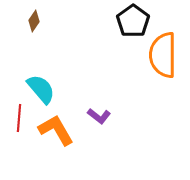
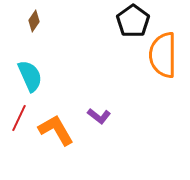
cyan semicircle: moved 11 px left, 13 px up; rotated 16 degrees clockwise
red line: rotated 20 degrees clockwise
